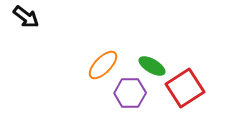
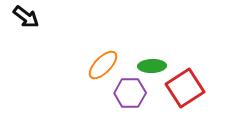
green ellipse: rotated 32 degrees counterclockwise
